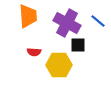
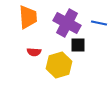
orange trapezoid: moved 1 px down
blue line: moved 1 px right, 2 px down; rotated 28 degrees counterclockwise
yellow hexagon: rotated 15 degrees counterclockwise
